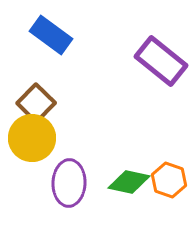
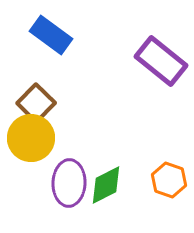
yellow circle: moved 1 px left
green diamond: moved 23 px left, 3 px down; rotated 39 degrees counterclockwise
